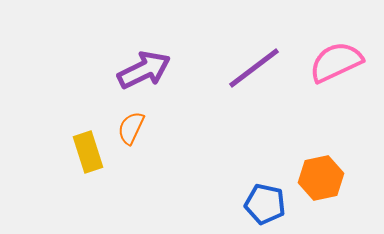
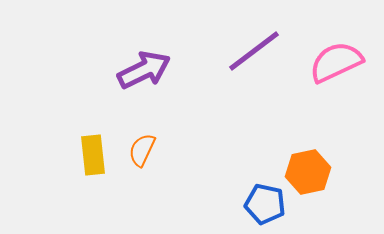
purple line: moved 17 px up
orange semicircle: moved 11 px right, 22 px down
yellow rectangle: moved 5 px right, 3 px down; rotated 12 degrees clockwise
orange hexagon: moved 13 px left, 6 px up
